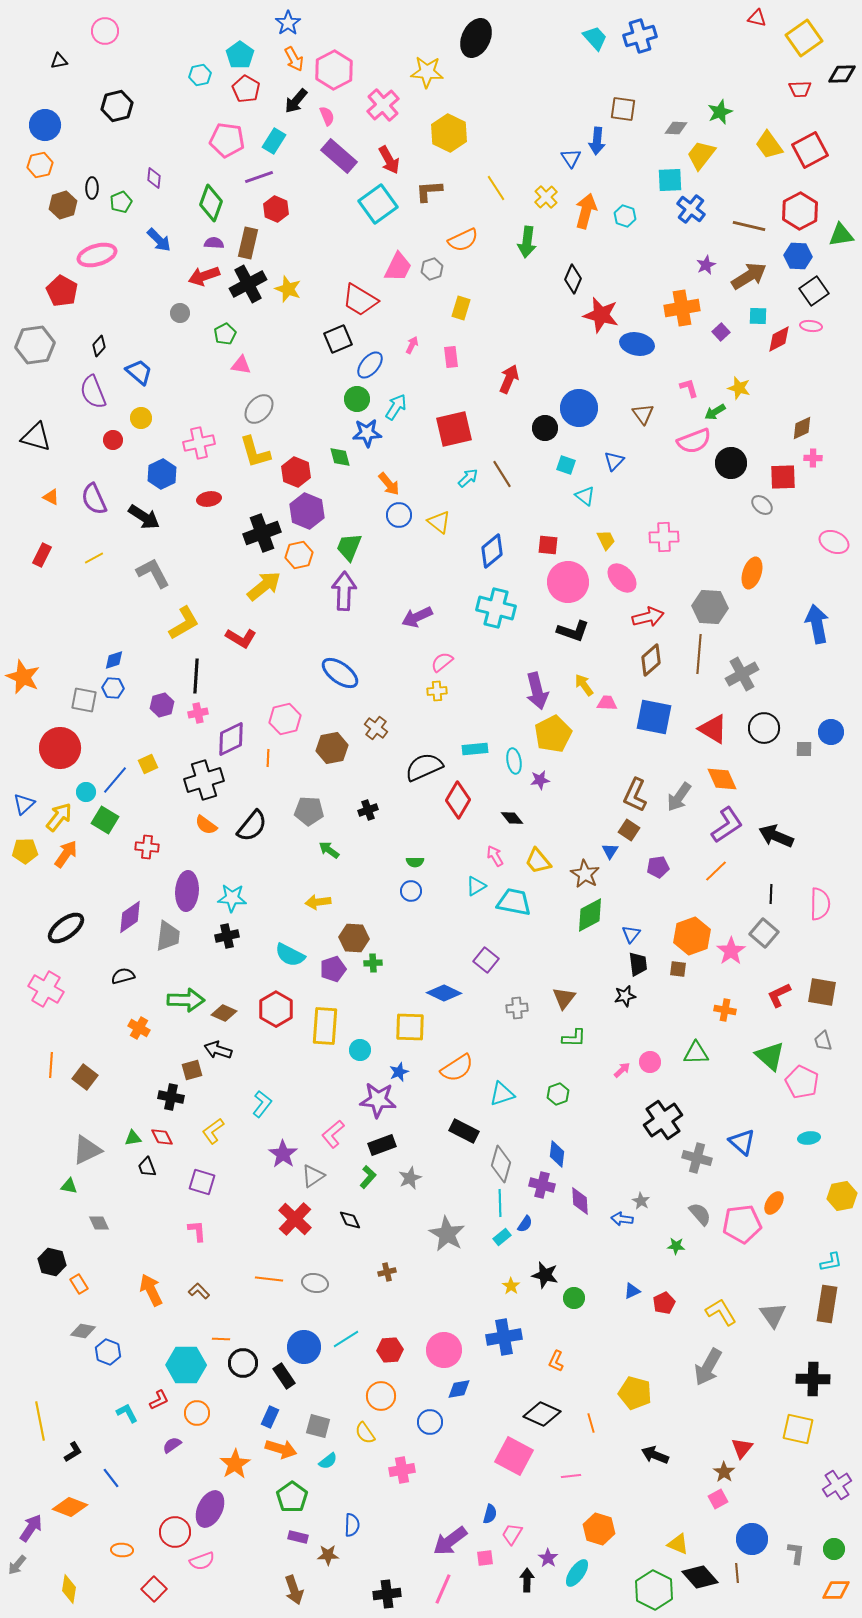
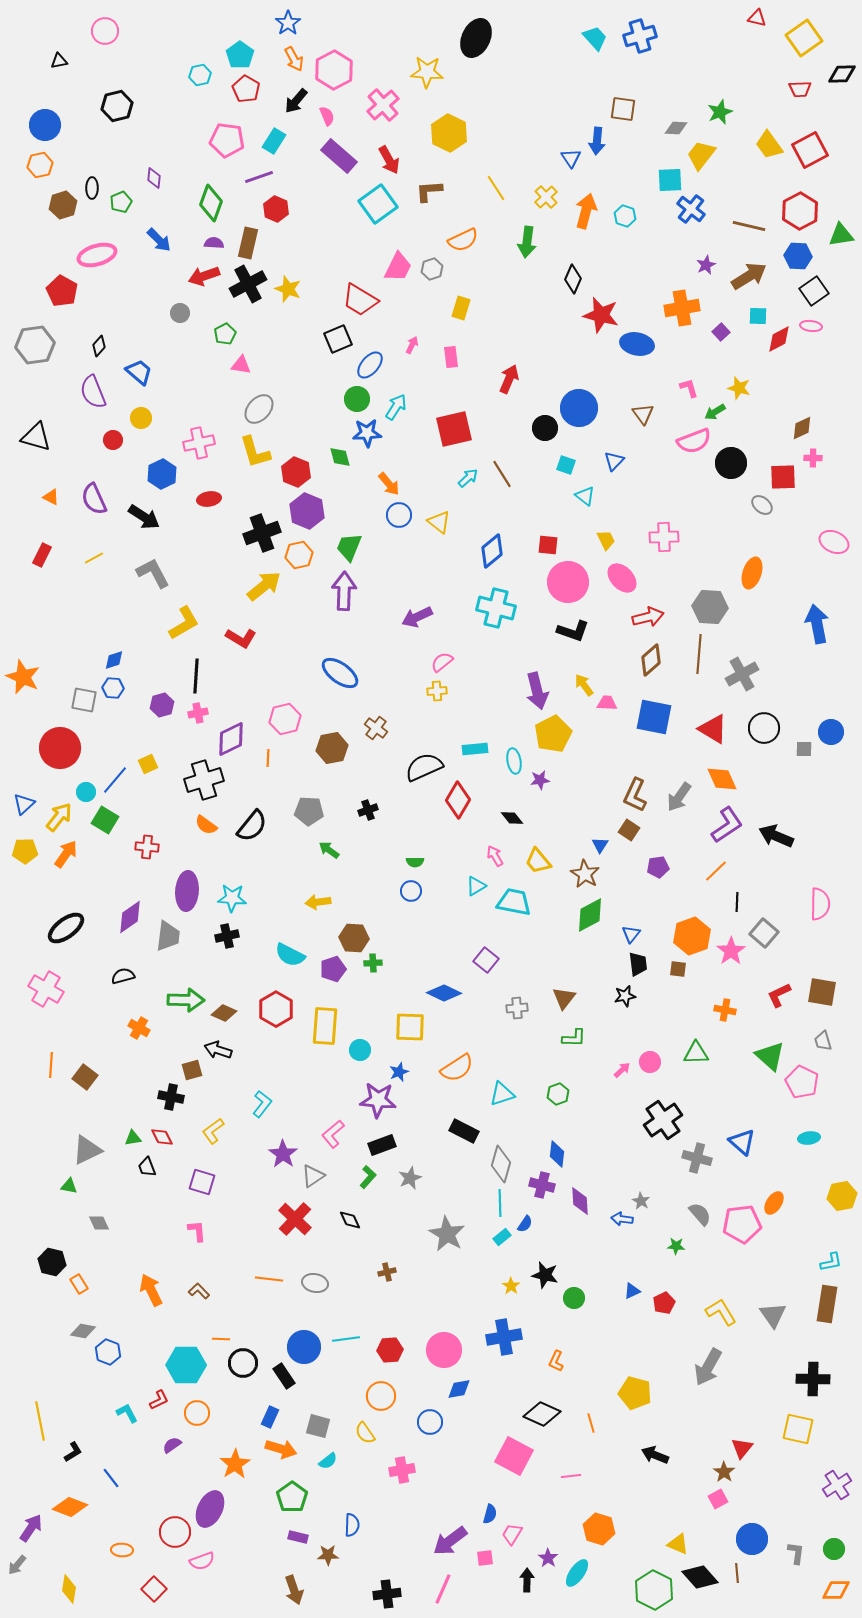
blue triangle at (610, 851): moved 10 px left, 6 px up
black line at (771, 894): moved 34 px left, 8 px down
cyan line at (346, 1339): rotated 24 degrees clockwise
